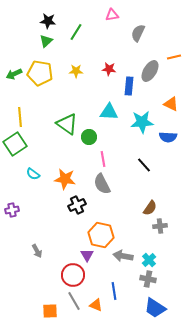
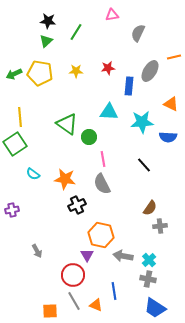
red star at (109, 69): moved 1 px left, 1 px up; rotated 16 degrees counterclockwise
